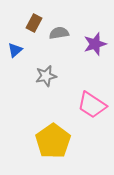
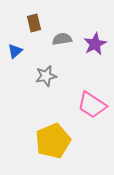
brown rectangle: rotated 42 degrees counterclockwise
gray semicircle: moved 3 px right, 6 px down
purple star: rotated 10 degrees counterclockwise
blue triangle: moved 1 px down
yellow pentagon: rotated 12 degrees clockwise
